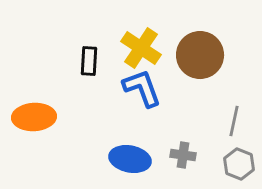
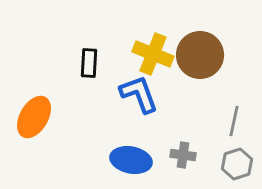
yellow cross: moved 12 px right, 6 px down; rotated 12 degrees counterclockwise
black rectangle: moved 2 px down
blue L-shape: moved 3 px left, 6 px down
orange ellipse: rotated 57 degrees counterclockwise
blue ellipse: moved 1 px right, 1 px down
gray hexagon: moved 2 px left; rotated 20 degrees clockwise
